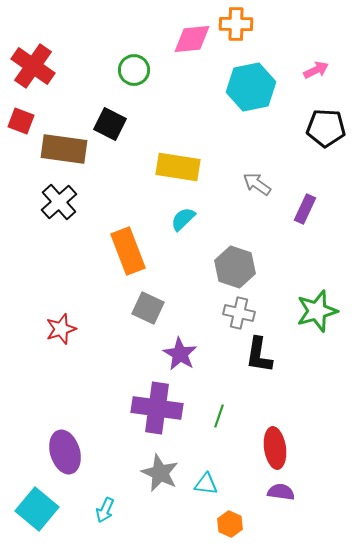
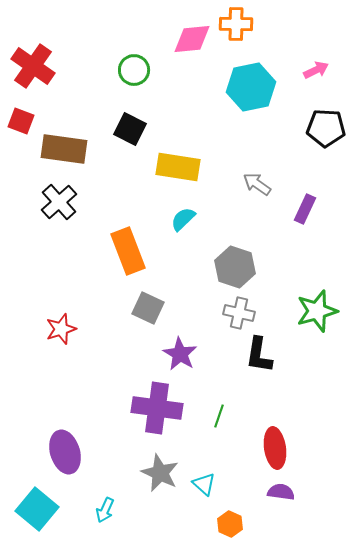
black square: moved 20 px right, 5 px down
cyan triangle: moved 2 px left; rotated 35 degrees clockwise
